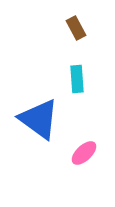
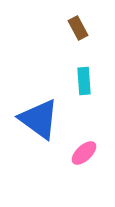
brown rectangle: moved 2 px right
cyan rectangle: moved 7 px right, 2 px down
